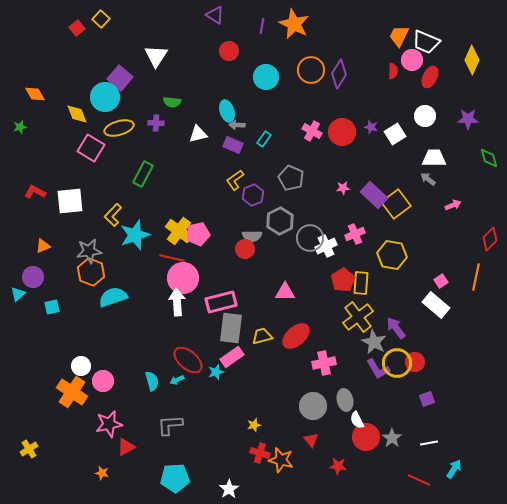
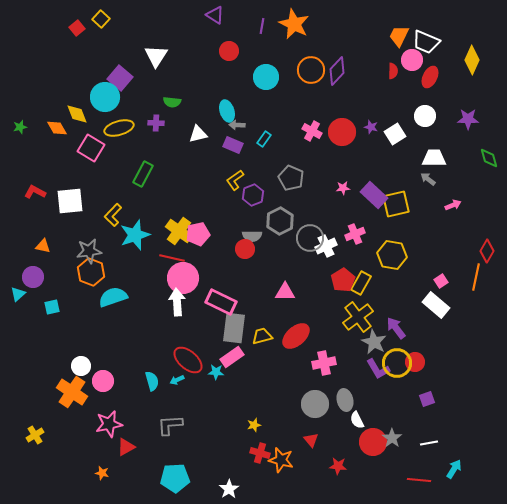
purple diamond at (339, 74): moved 2 px left, 3 px up; rotated 12 degrees clockwise
orange diamond at (35, 94): moved 22 px right, 34 px down
yellow square at (396, 204): rotated 24 degrees clockwise
red diamond at (490, 239): moved 3 px left, 12 px down; rotated 15 degrees counterclockwise
orange triangle at (43, 246): rotated 35 degrees clockwise
yellow rectangle at (361, 283): rotated 25 degrees clockwise
pink rectangle at (221, 302): rotated 40 degrees clockwise
gray rectangle at (231, 328): moved 3 px right
cyan star at (216, 372): rotated 21 degrees clockwise
gray circle at (313, 406): moved 2 px right, 2 px up
red circle at (366, 437): moved 7 px right, 5 px down
yellow cross at (29, 449): moved 6 px right, 14 px up
red line at (419, 480): rotated 20 degrees counterclockwise
